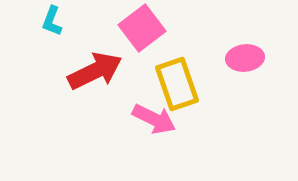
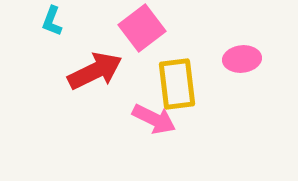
pink ellipse: moved 3 px left, 1 px down
yellow rectangle: rotated 12 degrees clockwise
